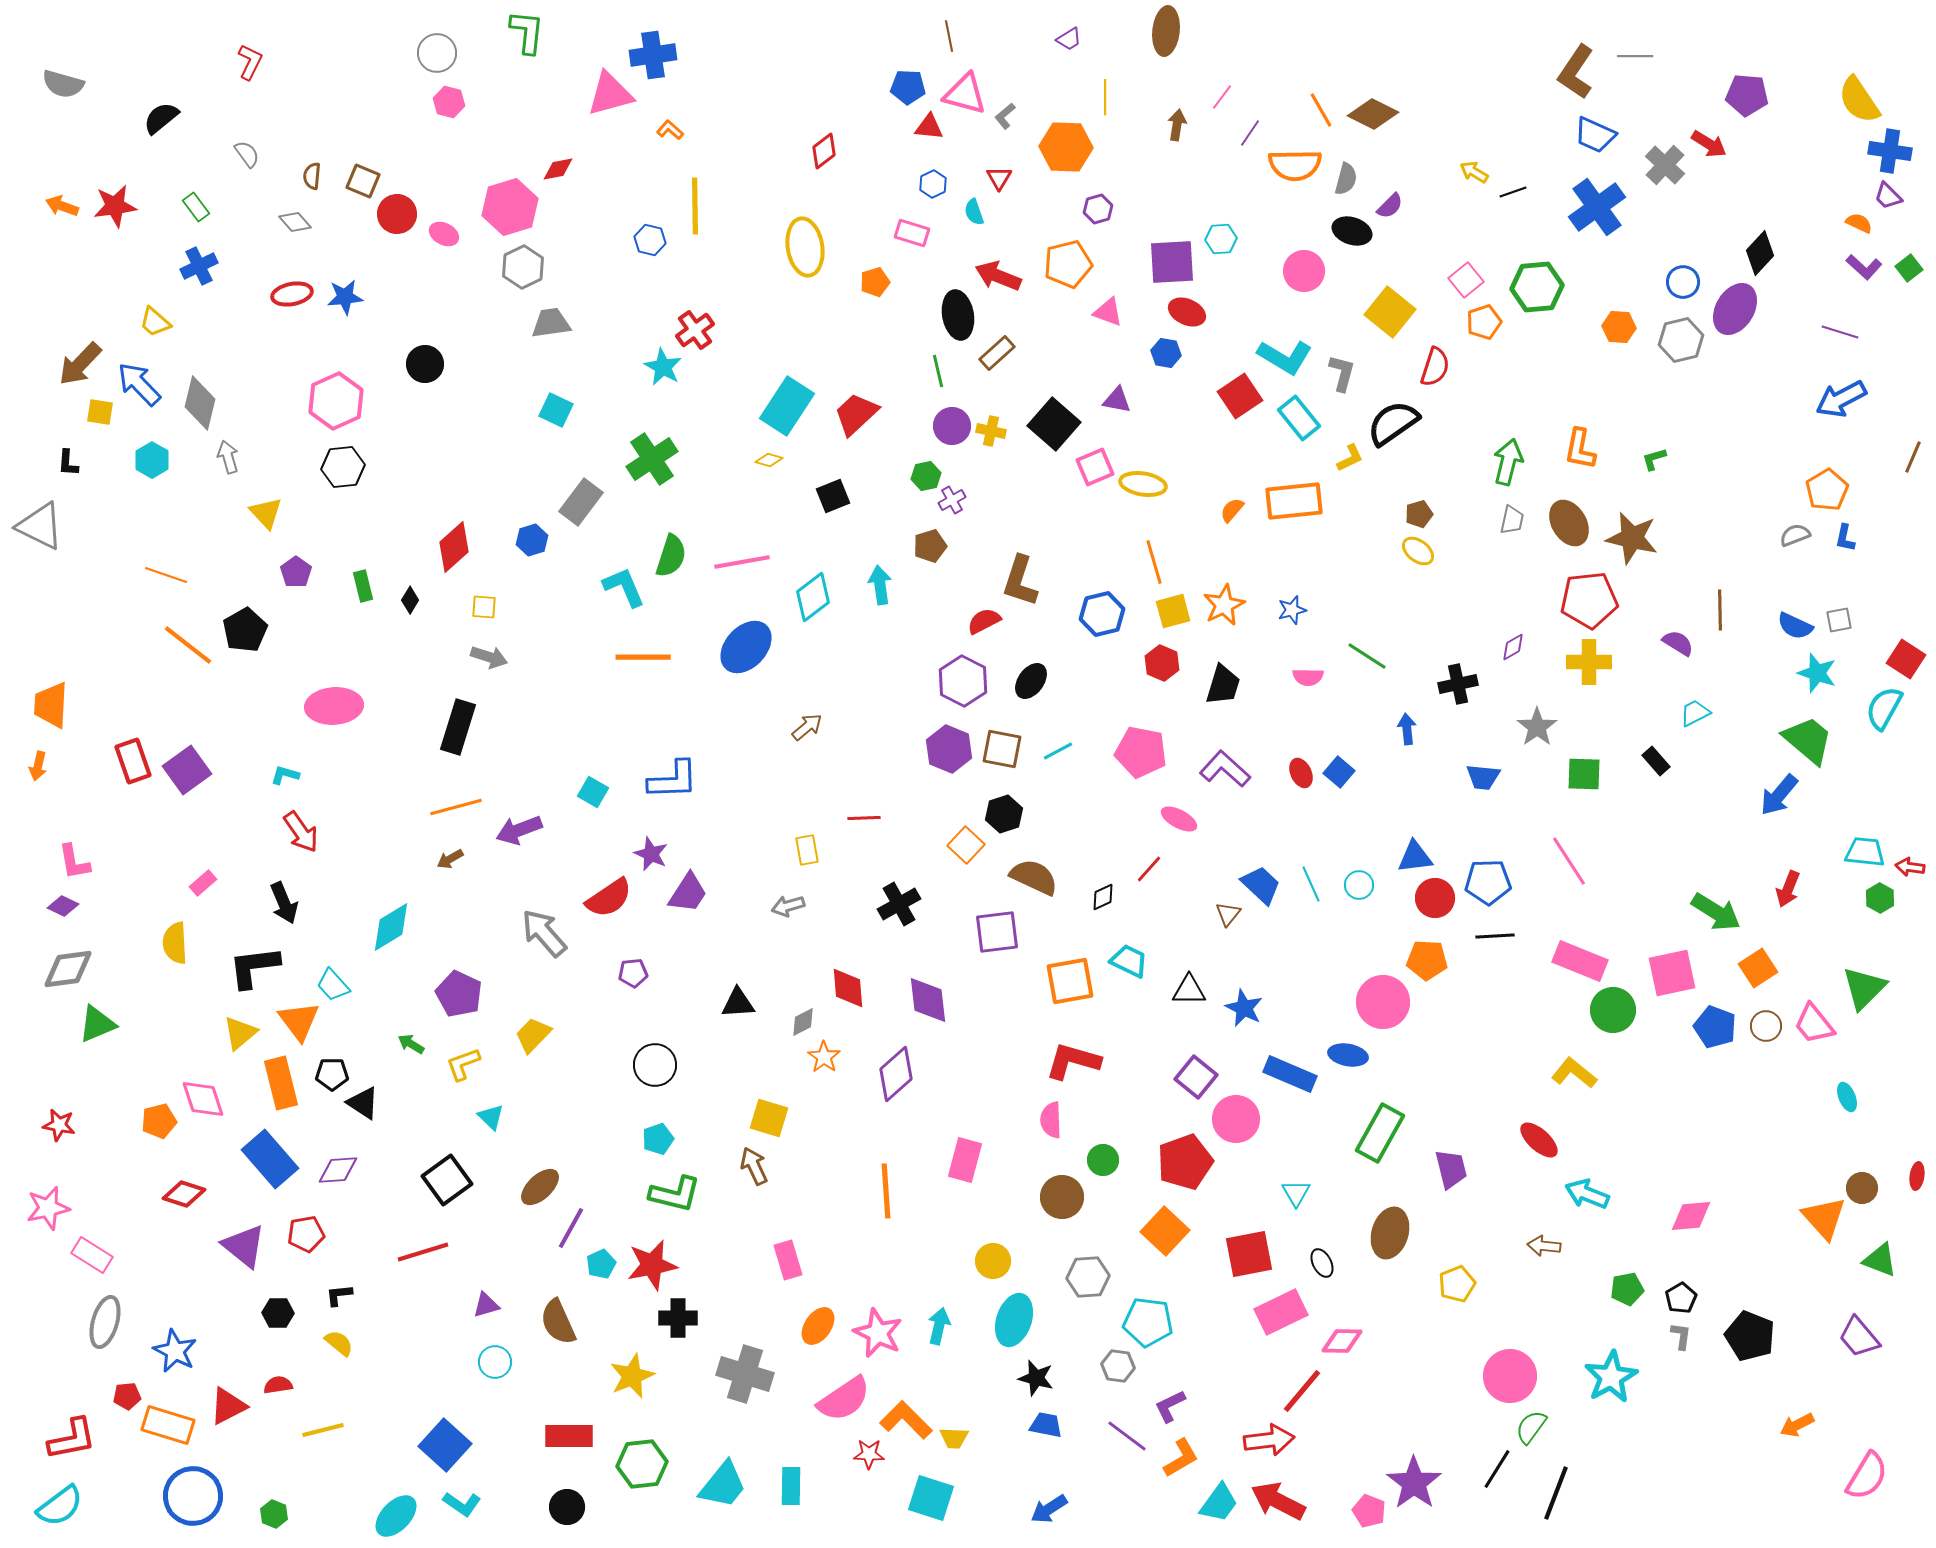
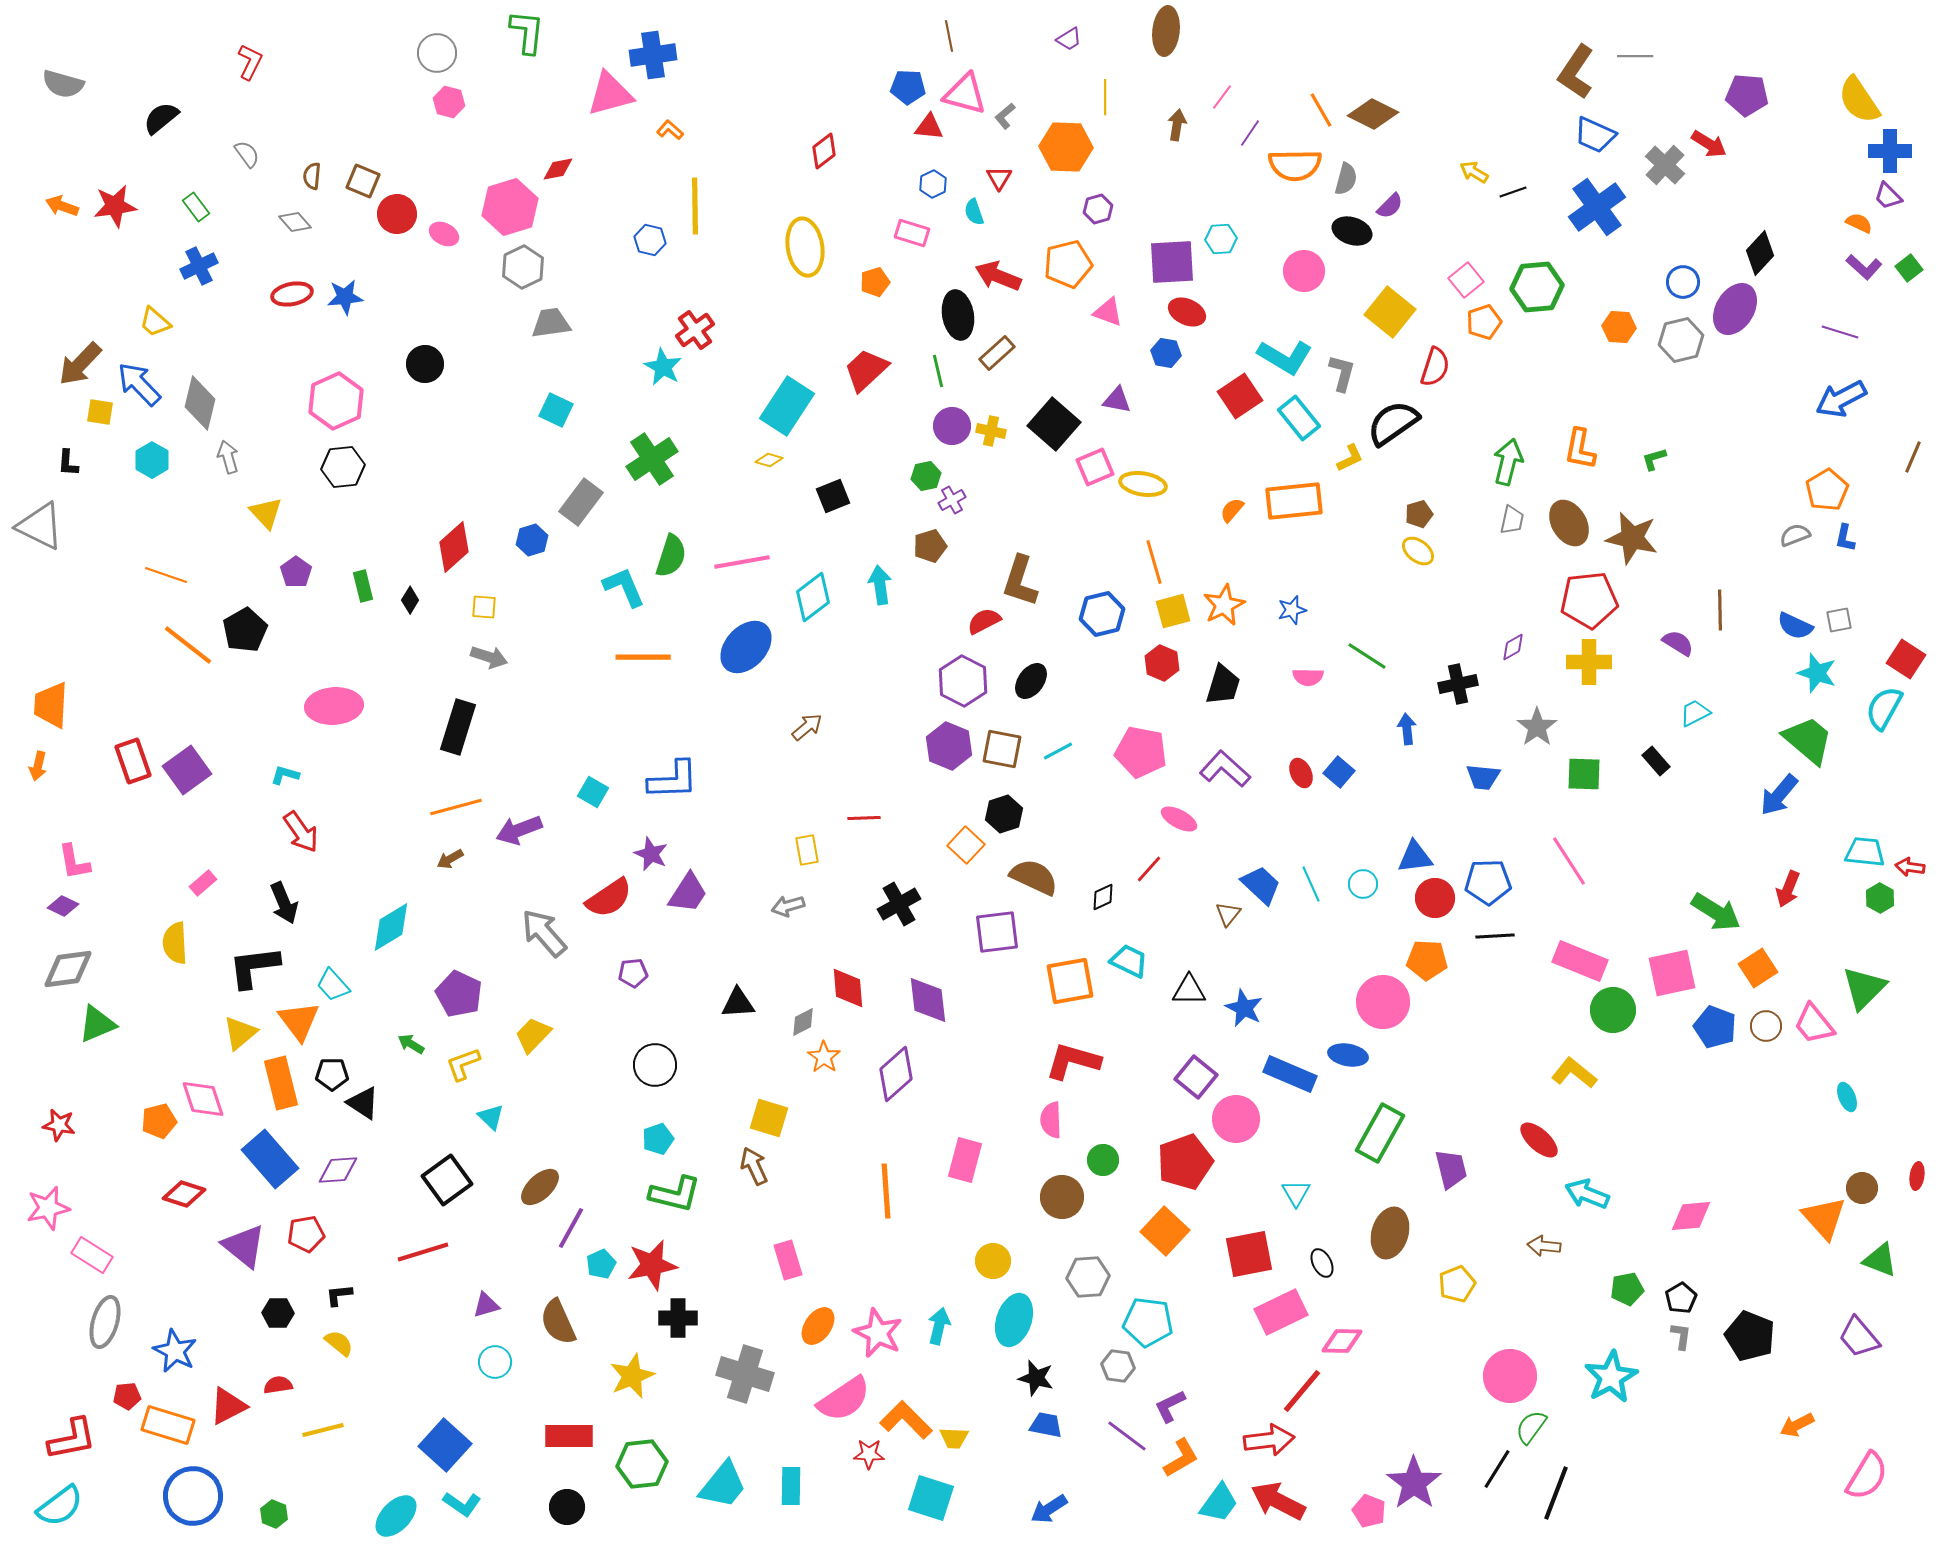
blue cross at (1890, 151): rotated 9 degrees counterclockwise
red trapezoid at (856, 414): moved 10 px right, 44 px up
purple hexagon at (949, 749): moved 3 px up
cyan circle at (1359, 885): moved 4 px right, 1 px up
